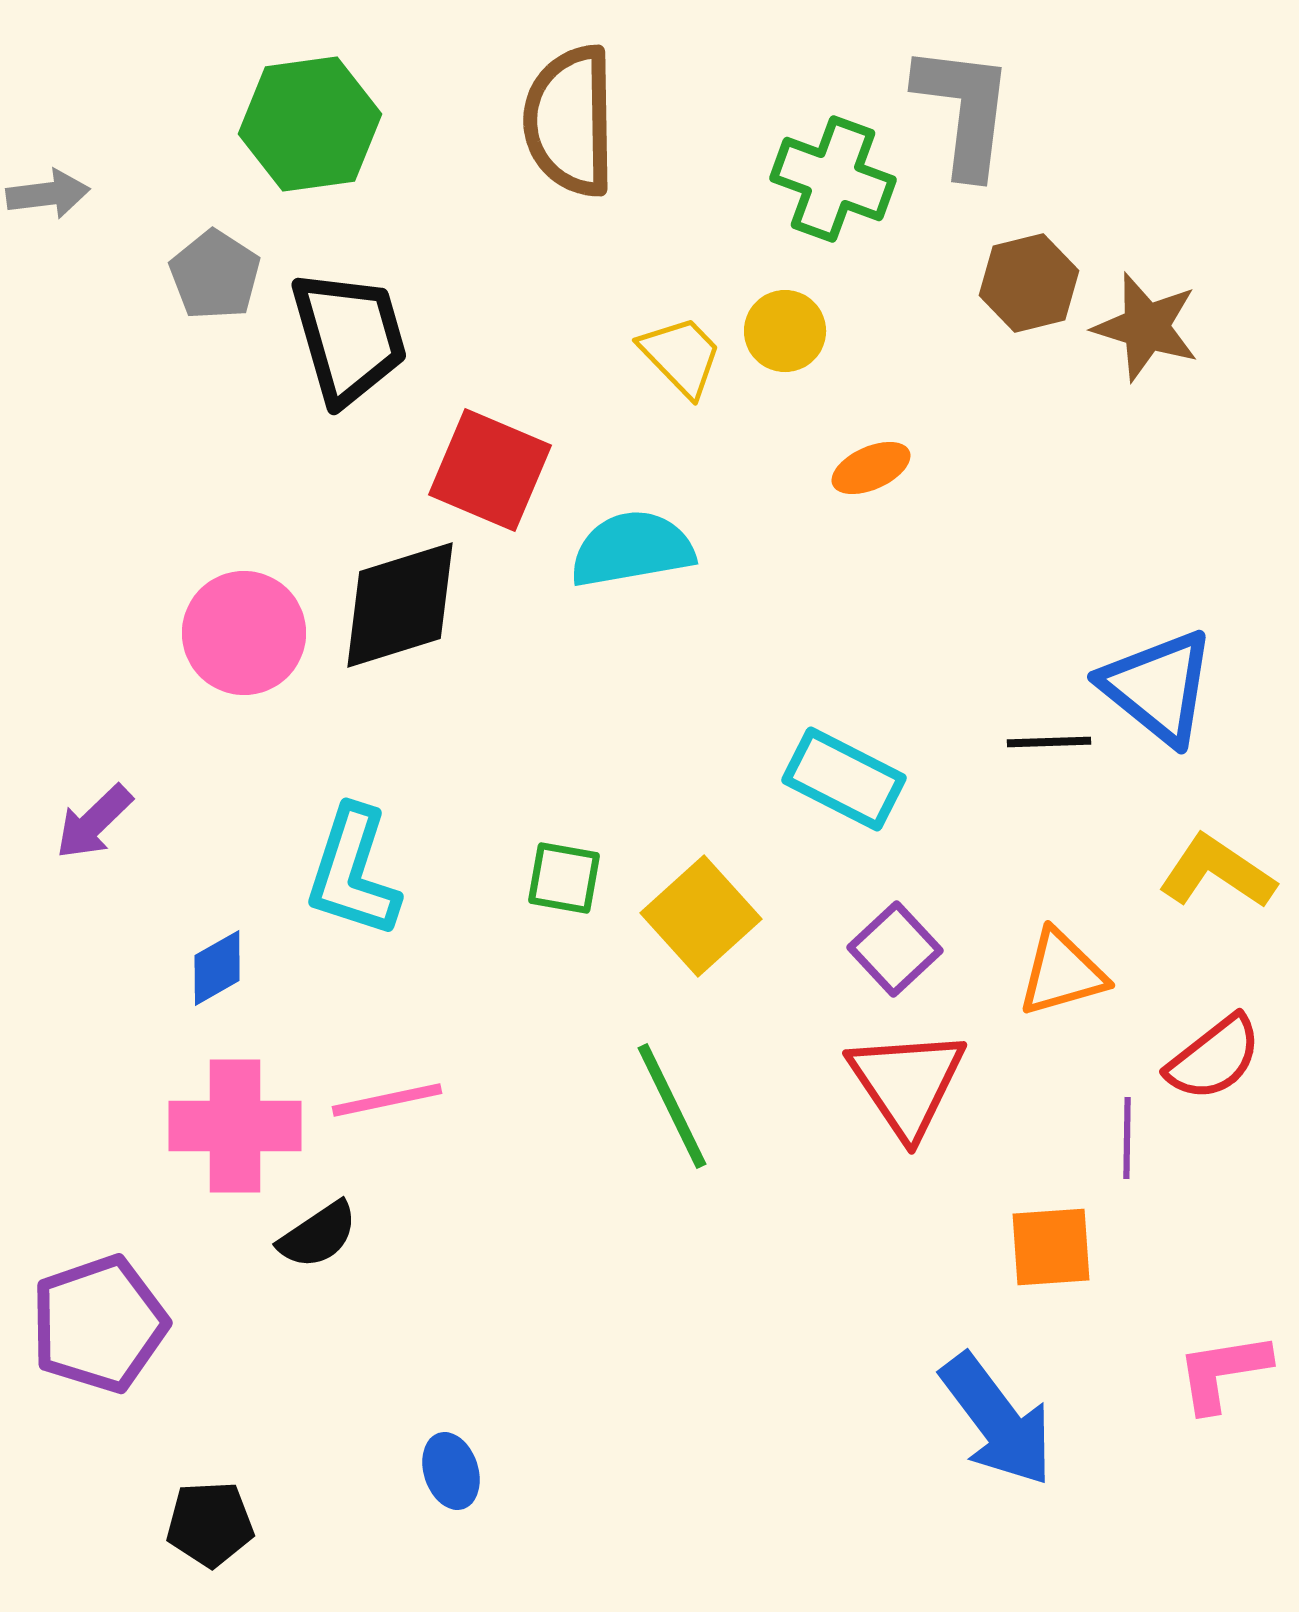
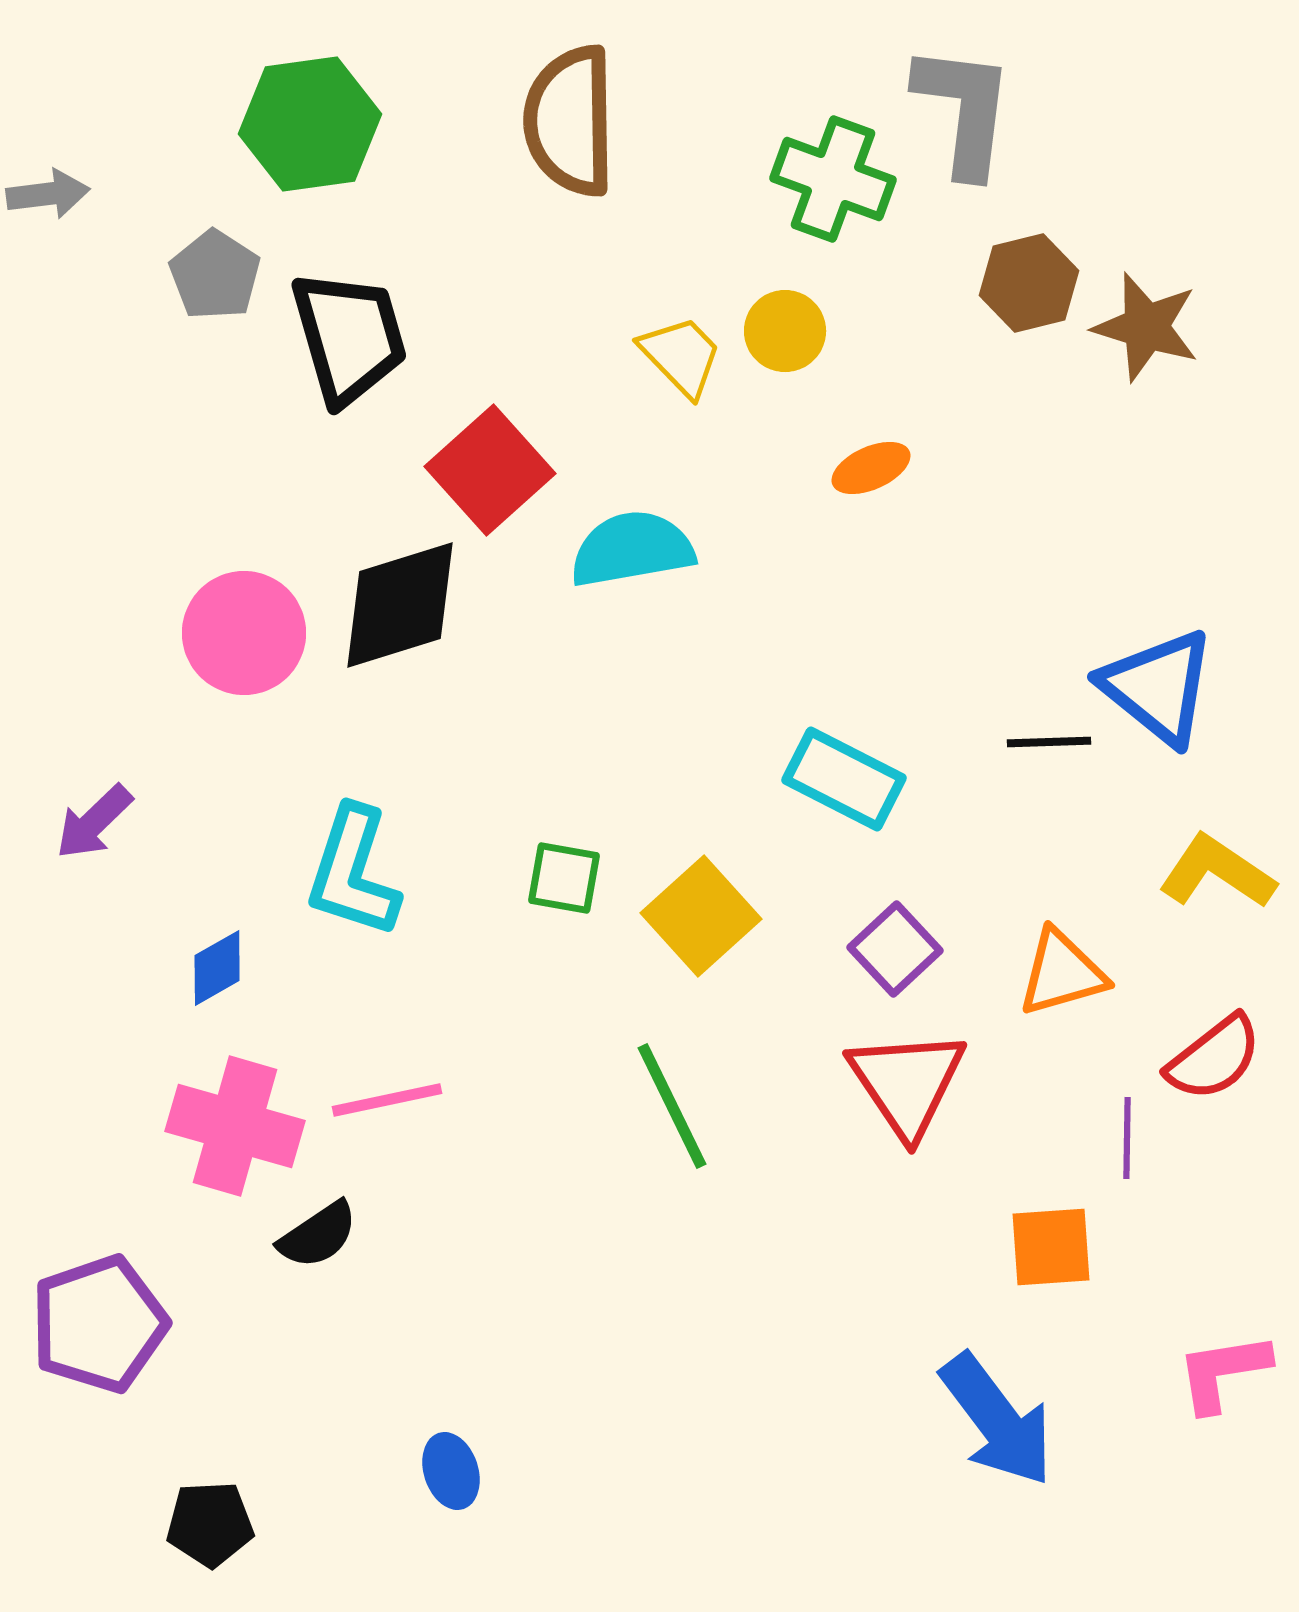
red square: rotated 25 degrees clockwise
pink cross: rotated 16 degrees clockwise
